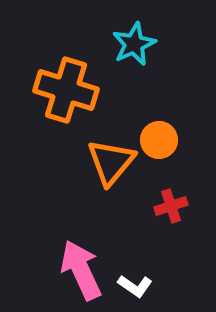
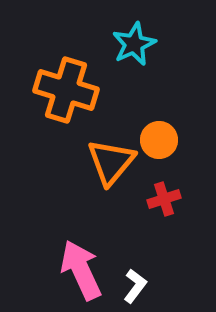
red cross: moved 7 px left, 7 px up
white L-shape: rotated 88 degrees counterclockwise
